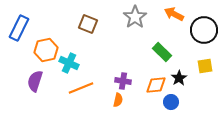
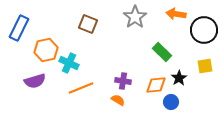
orange arrow: moved 2 px right; rotated 18 degrees counterclockwise
purple semicircle: rotated 125 degrees counterclockwise
orange semicircle: rotated 72 degrees counterclockwise
